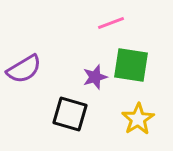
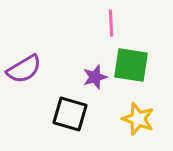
pink line: rotated 72 degrees counterclockwise
yellow star: rotated 20 degrees counterclockwise
